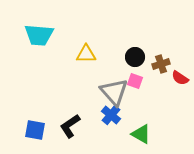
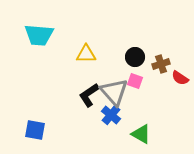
black L-shape: moved 19 px right, 31 px up
